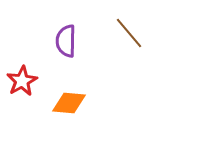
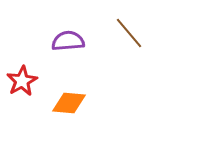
purple semicircle: moved 2 px right; rotated 84 degrees clockwise
